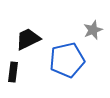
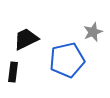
gray star: moved 2 px down
black trapezoid: moved 2 px left
